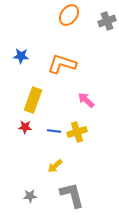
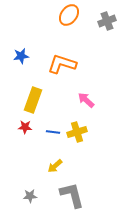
blue star: rotated 14 degrees counterclockwise
blue line: moved 1 px left, 1 px down
